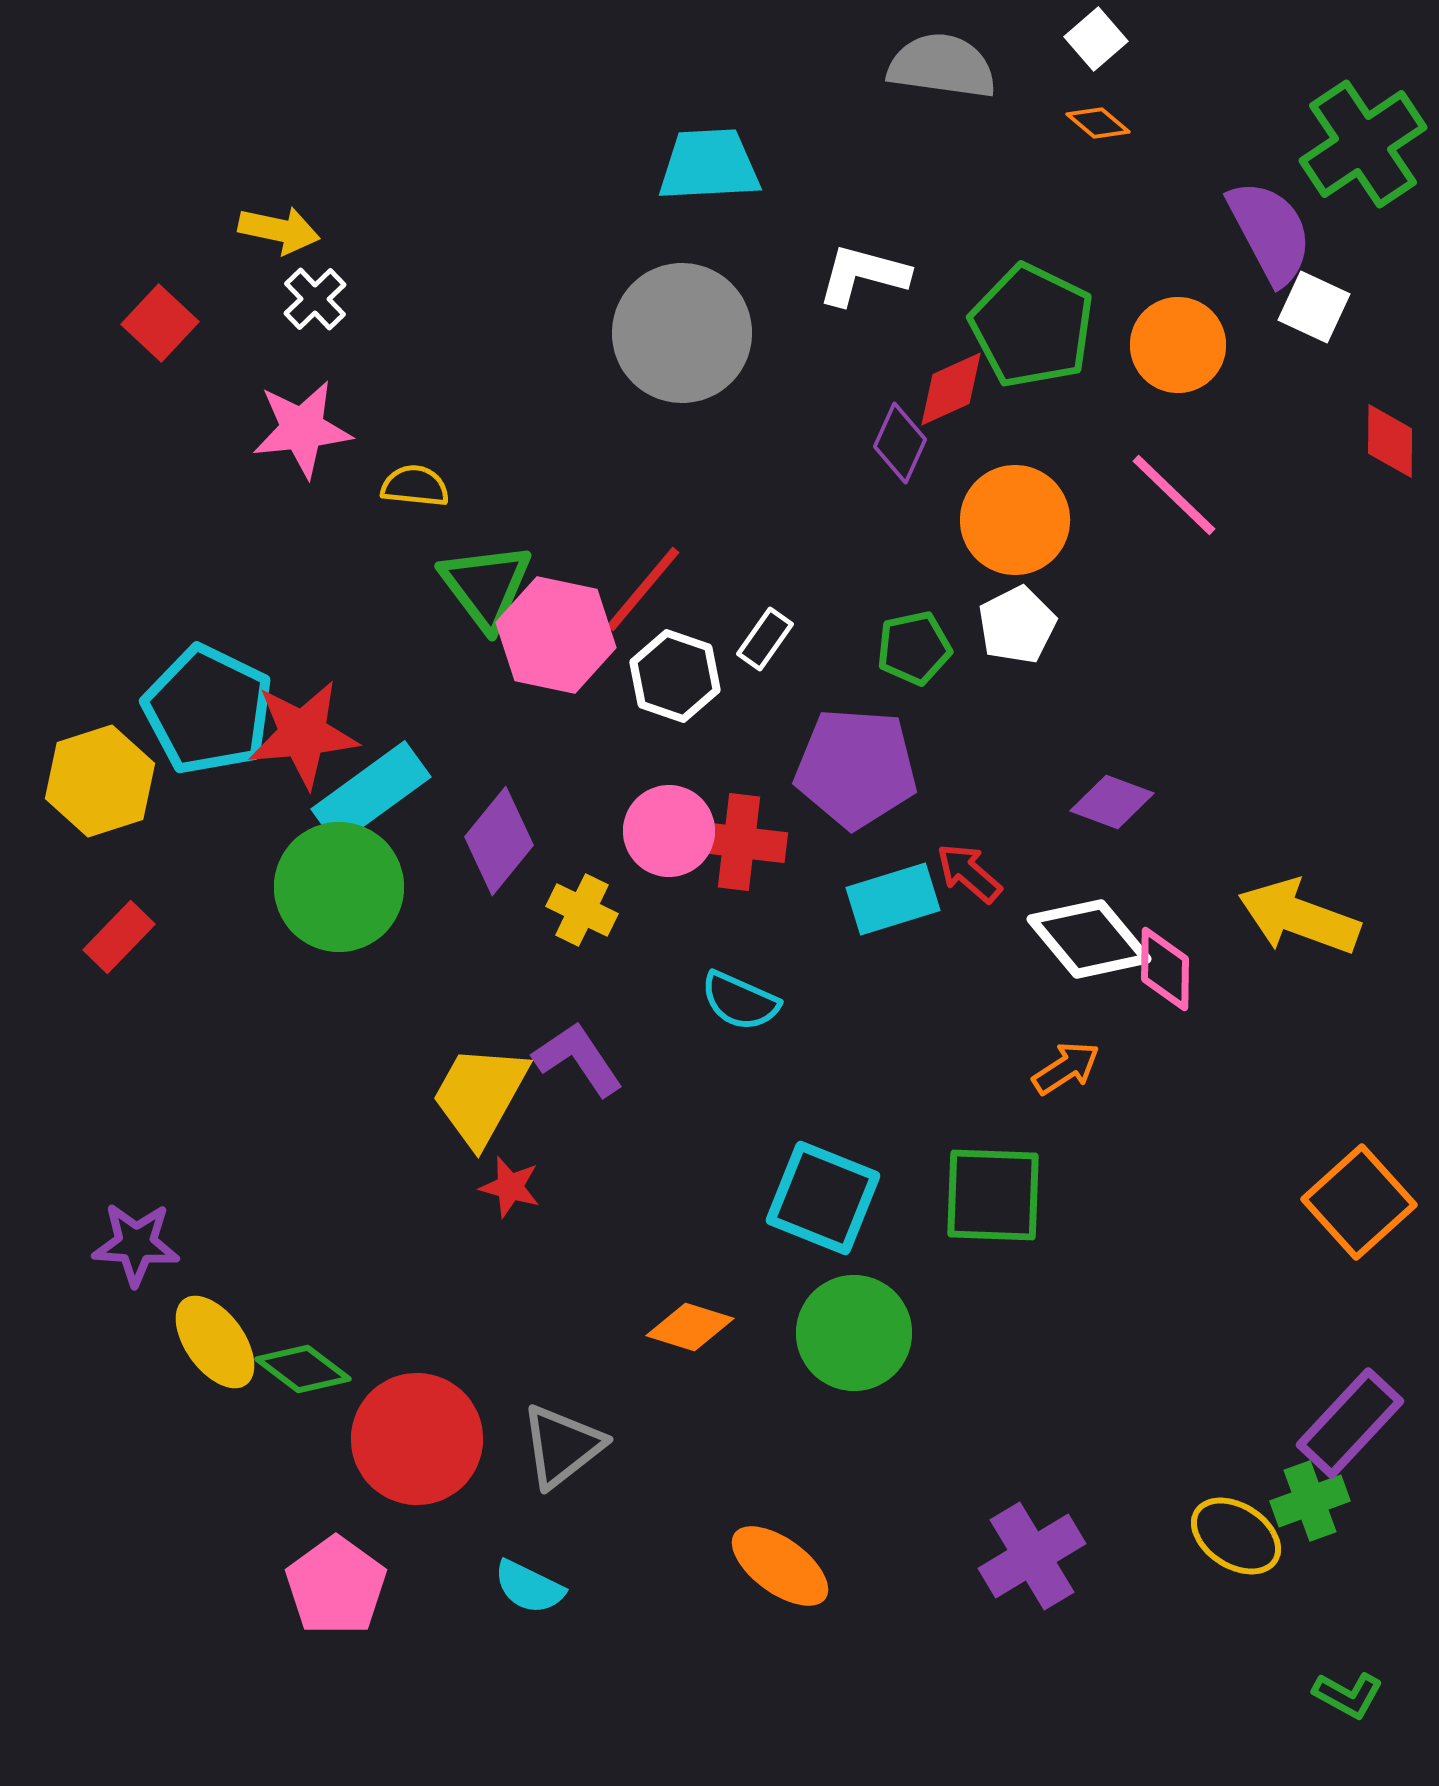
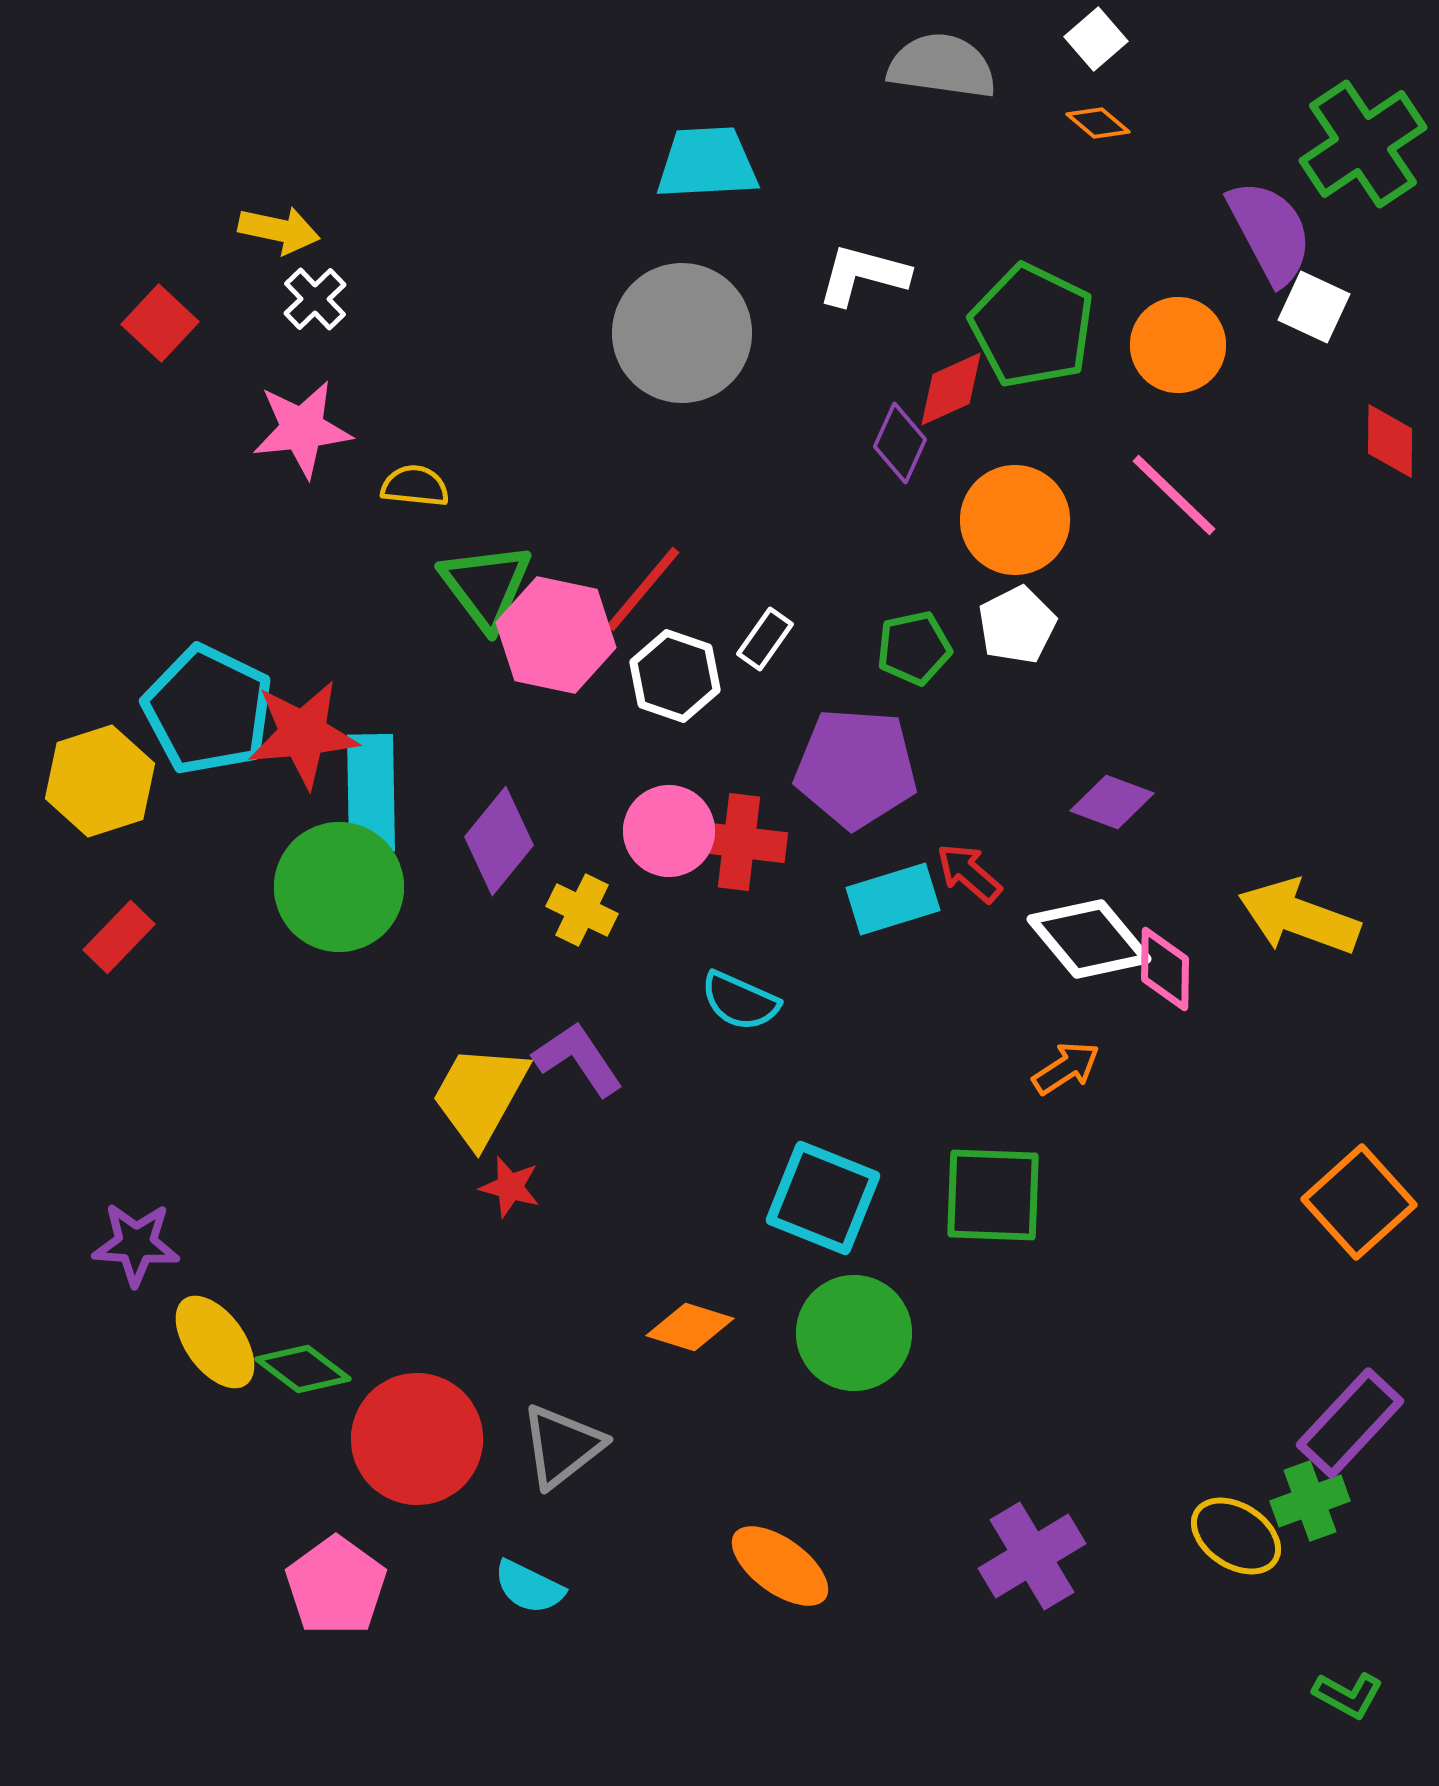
cyan trapezoid at (709, 165): moved 2 px left, 2 px up
cyan rectangle at (371, 793): rotated 55 degrees counterclockwise
